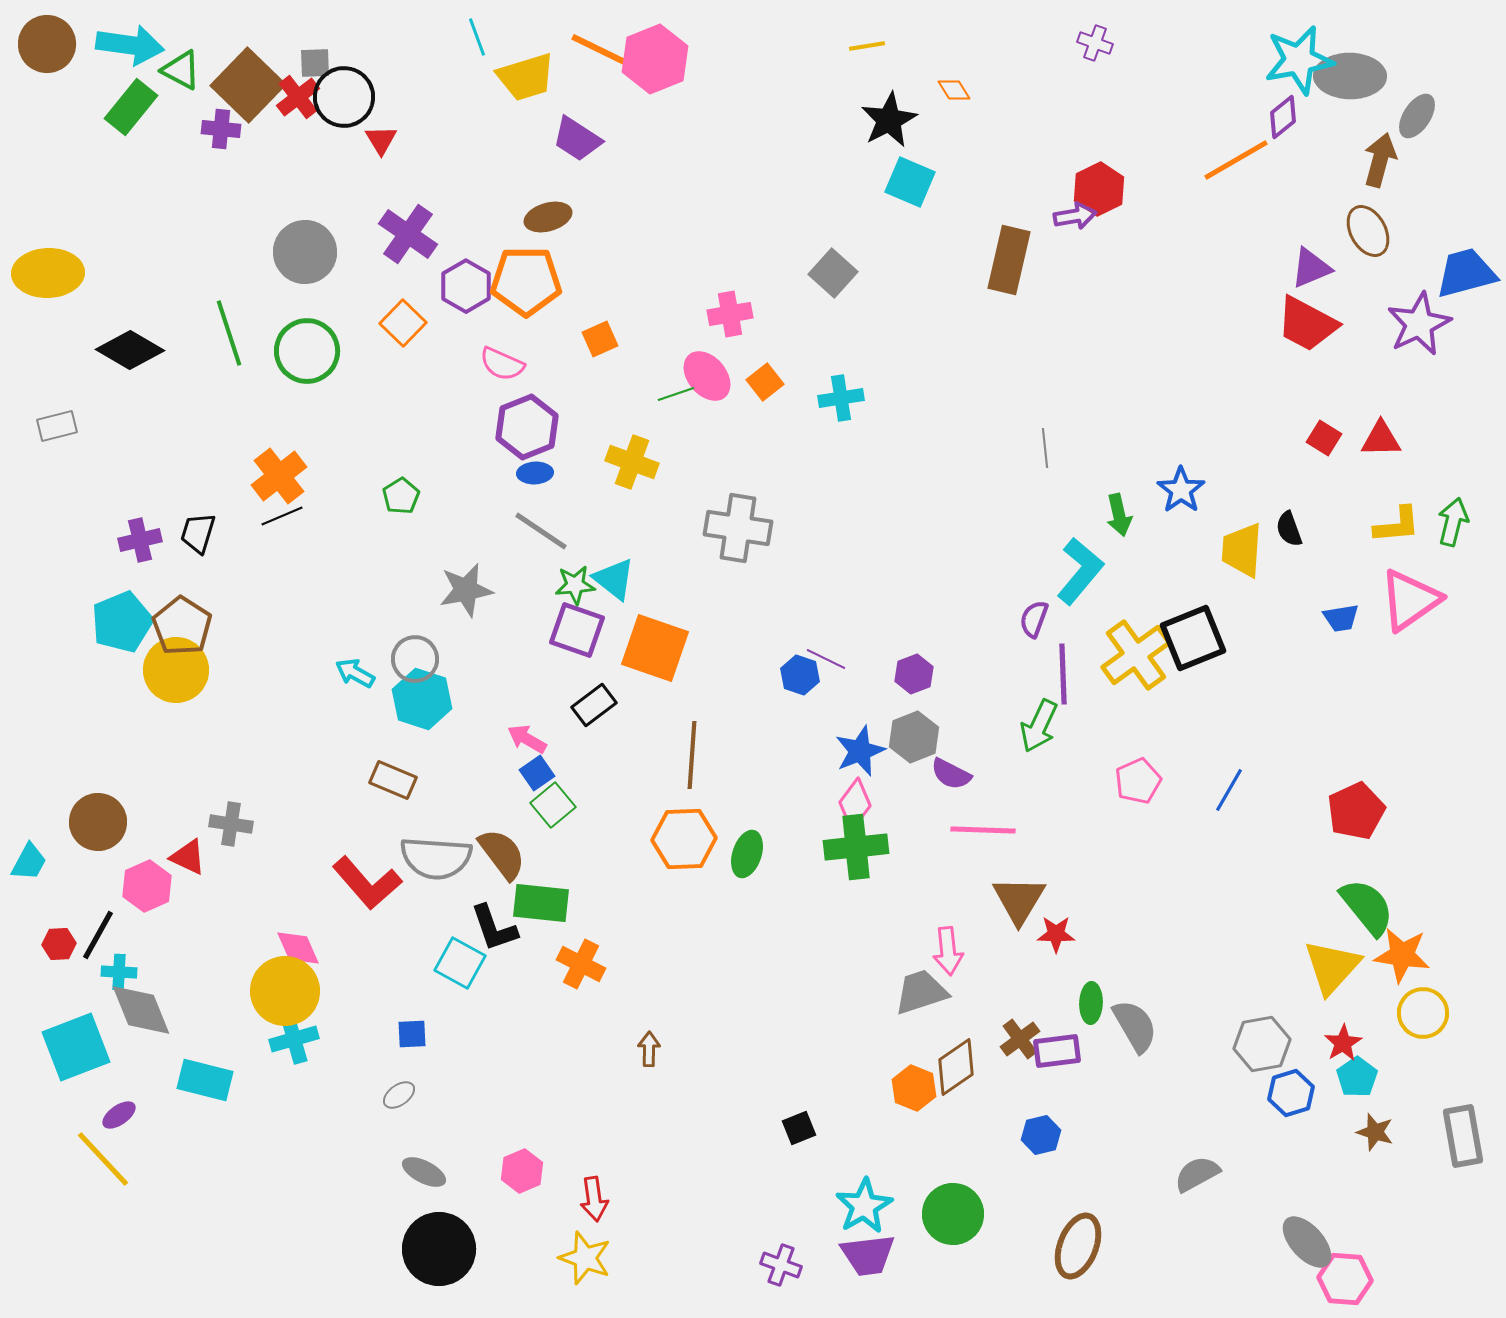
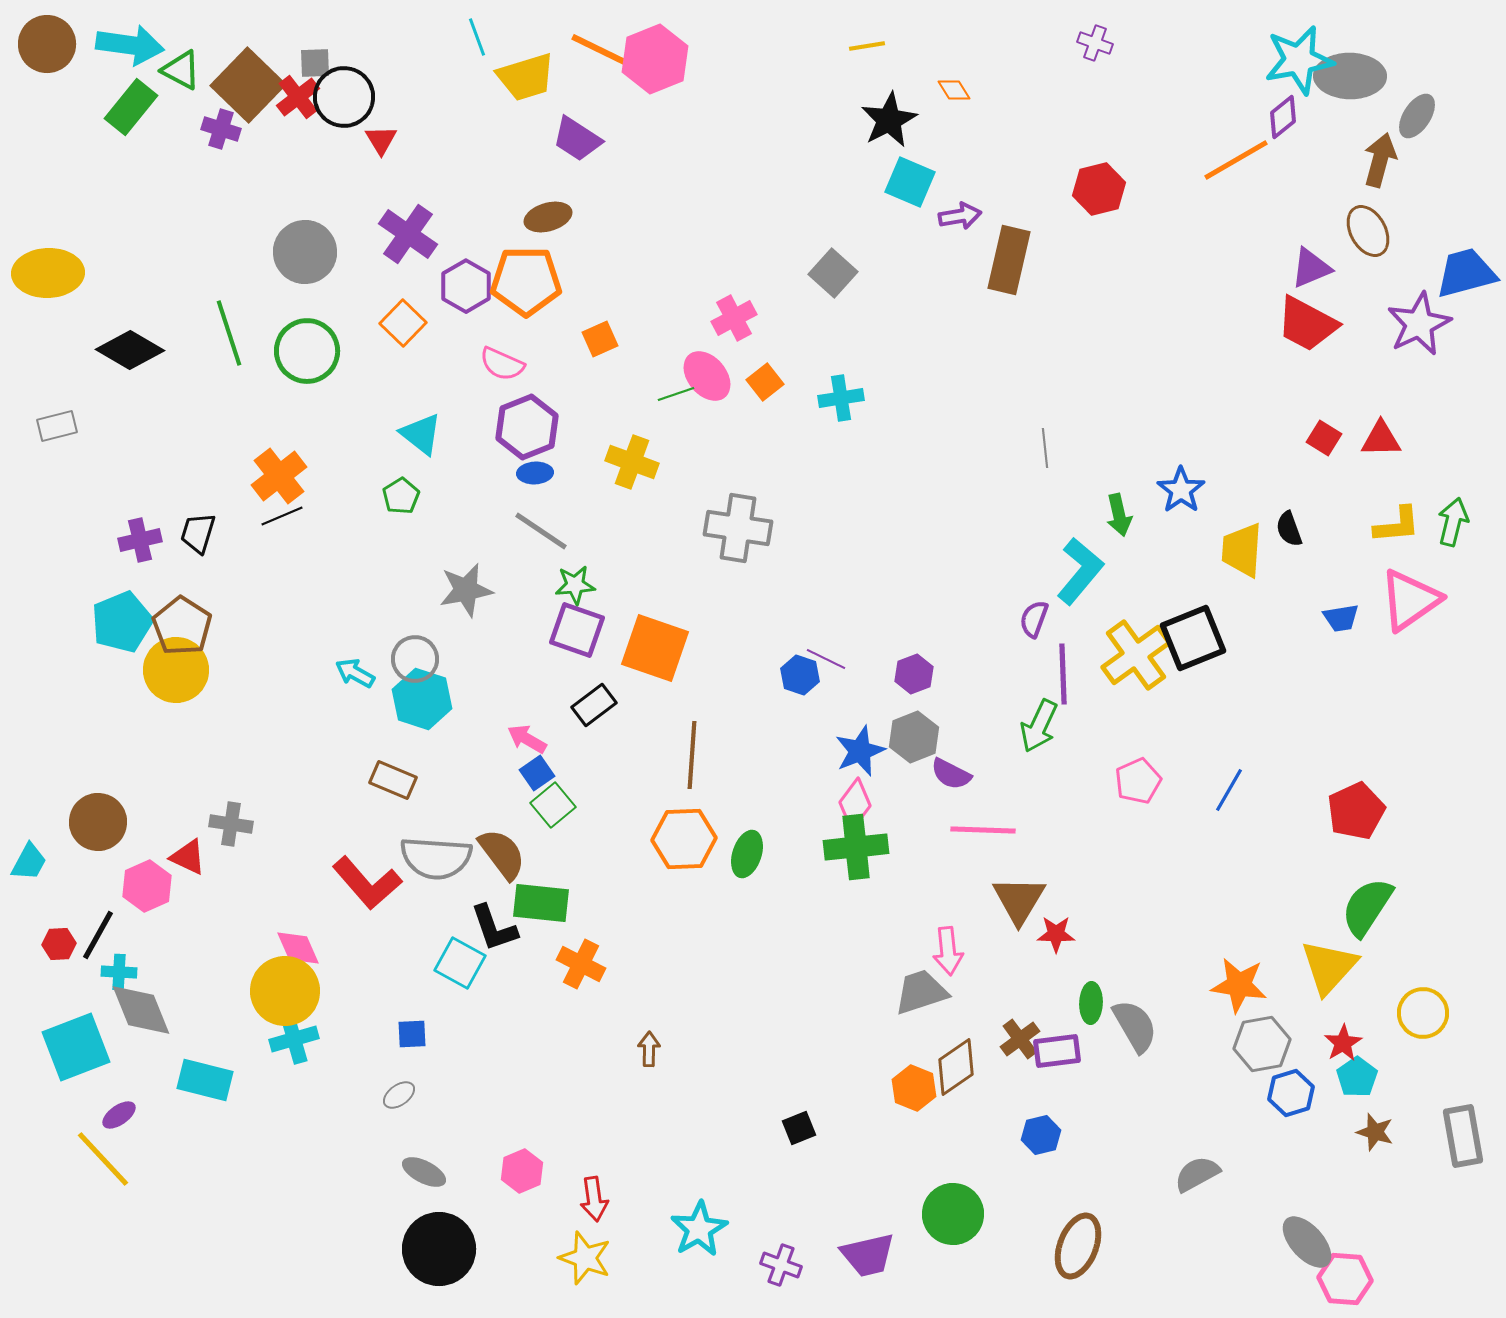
purple cross at (221, 129): rotated 12 degrees clockwise
red hexagon at (1099, 189): rotated 12 degrees clockwise
purple arrow at (1075, 216): moved 115 px left
pink cross at (730, 314): moved 4 px right, 4 px down; rotated 18 degrees counterclockwise
cyan triangle at (614, 579): moved 193 px left, 145 px up
green semicircle at (1367, 907): rotated 108 degrees counterclockwise
orange star at (1402, 955): moved 163 px left, 30 px down
yellow triangle at (1332, 967): moved 3 px left
cyan star at (864, 1206): moved 165 px left, 23 px down
purple trapezoid at (868, 1255): rotated 6 degrees counterclockwise
